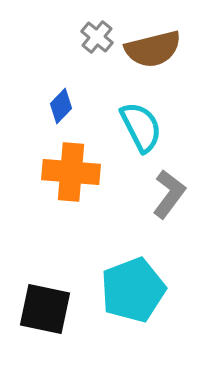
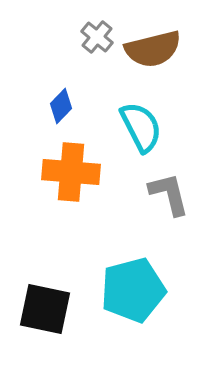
gray L-shape: rotated 51 degrees counterclockwise
cyan pentagon: rotated 6 degrees clockwise
